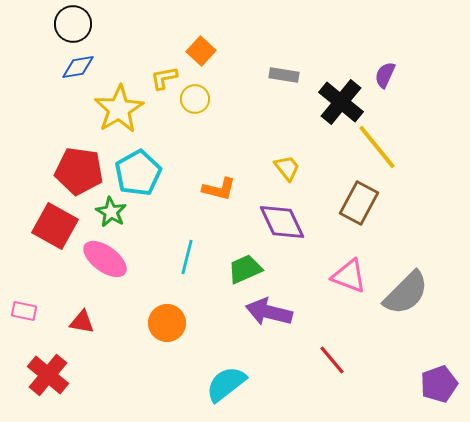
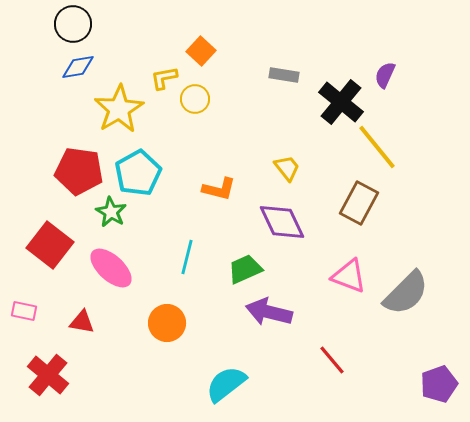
red square: moved 5 px left, 19 px down; rotated 9 degrees clockwise
pink ellipse: moved 6 px right, 9 px down; rotated 6 degrees clockwise
